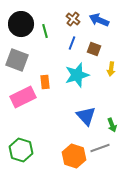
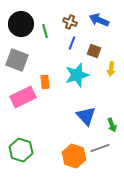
brown cross: moved 3 px left, 3 px down; rotated 16 degrees counterclockwise
brown square: moved 2 px down
